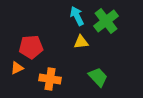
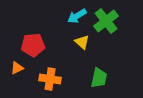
cyan arrow: rotated 96 degrees counterclockwise
yellow triangle: moved 1 px right; rotated 49 degrees clockwise
red pentagon: moved 2 px right, 2 px up
green trapezoid: moved 1 px right, 1 px down; rotated 55 degrees clockwise
